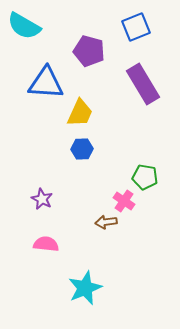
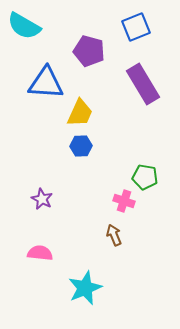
blue hexagon: moved 1 px left, 3 px up
pink cross: rotated 15 degrees counterclockwise
brown arrow: moved 8 px right, 13 px down; rotated 75 degrees clockwise
pink semicircle: moved 6 px left, 9 px down
